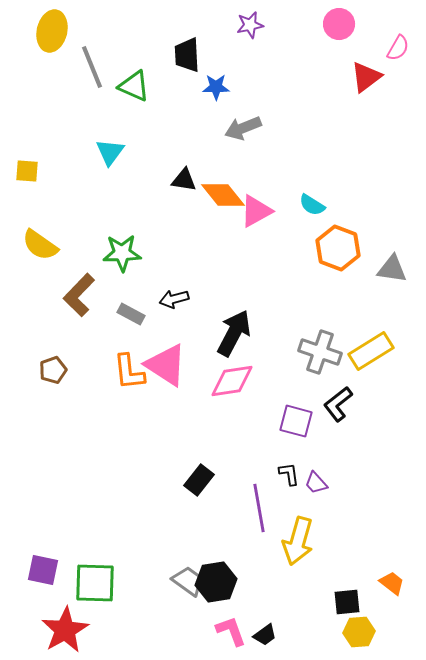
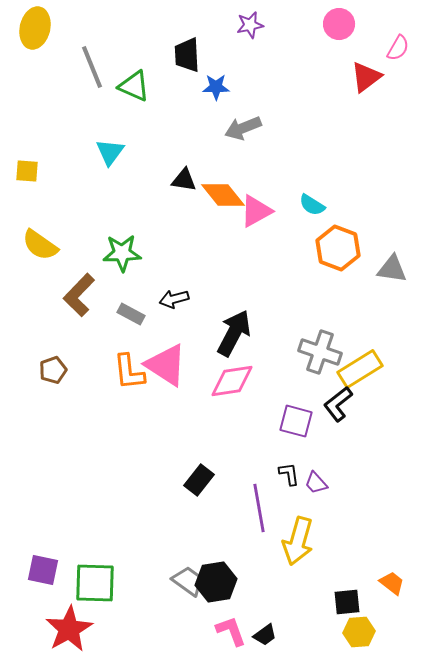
yellow ellipse at (52, 31): moved 17 px left, 3 px up
yellow rectangle at (371, 351): moved 11 px left, 18 px down
red star at (65, 630): moved 4 px right, 1 px up
